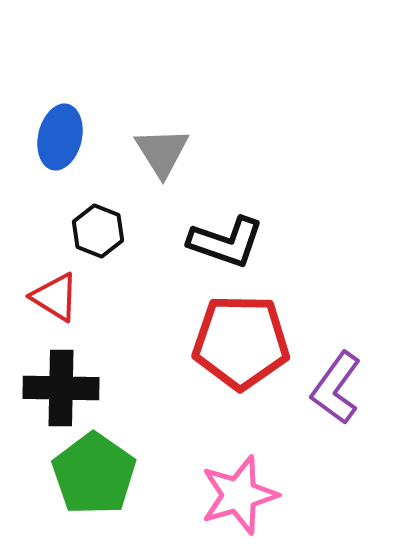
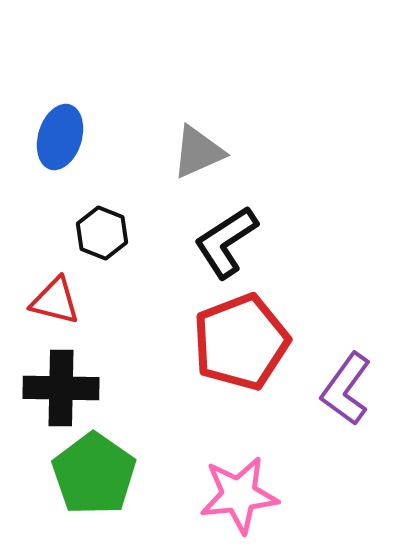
blue ellipse: rotated 4 degrees clockwise
gray triangle: moved 36 px right; rotated 38 degrees clockwise
black hexagon: moved 4 px right, 2 px down
black L-shape: rotated 128 degrees clockwise
red triangle: moved 4 px down; rotated 18 degrees counterclockwise
red pentagon: rotated 22 degrees counterclockwise
purple L-shape: moved 10 px right, 1 px down
pink star: rotated 10 degrees clockwise
